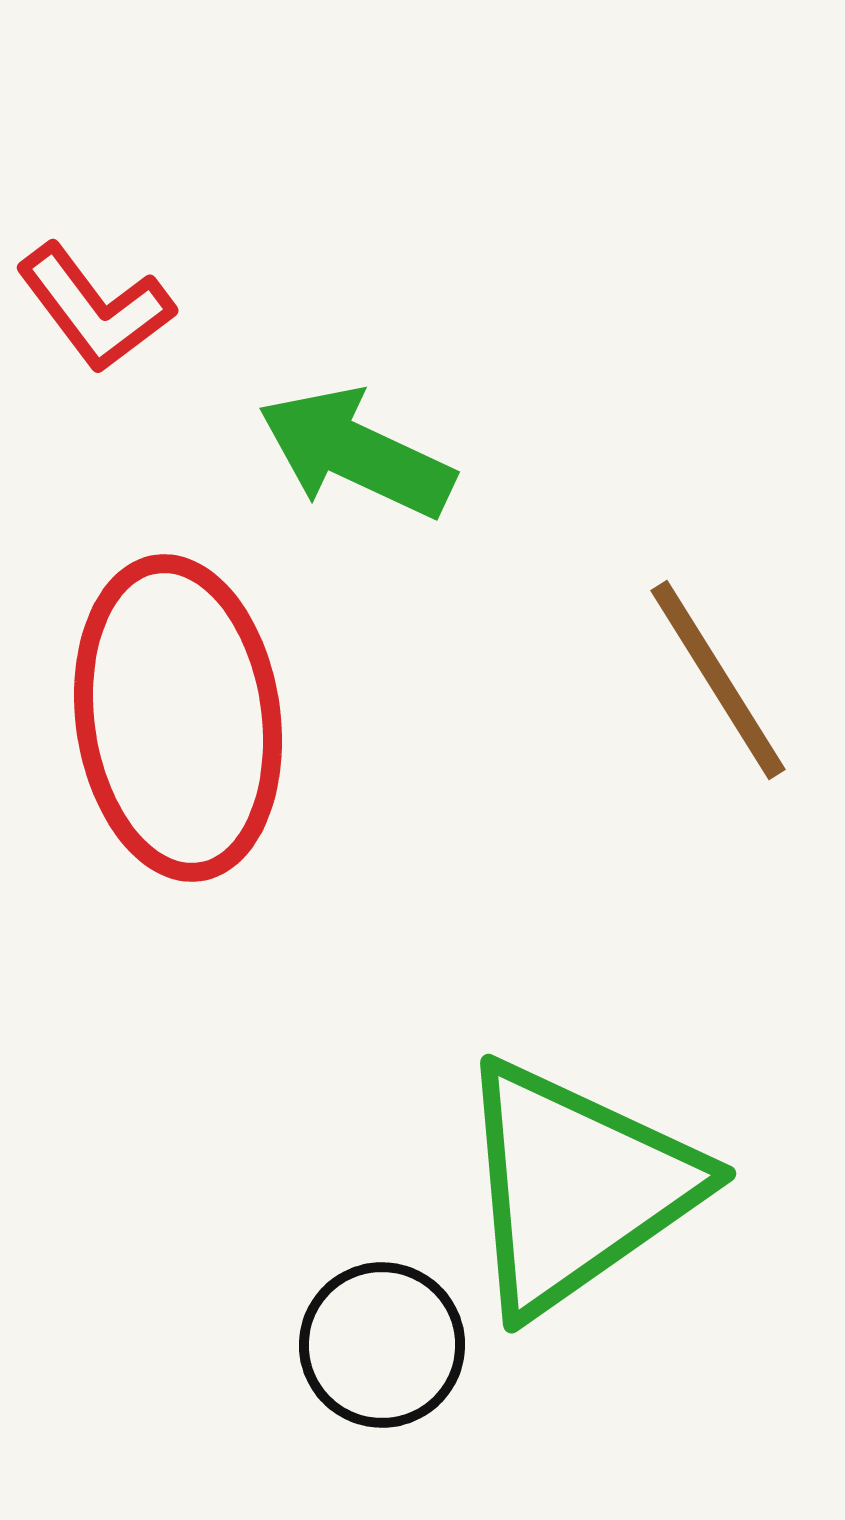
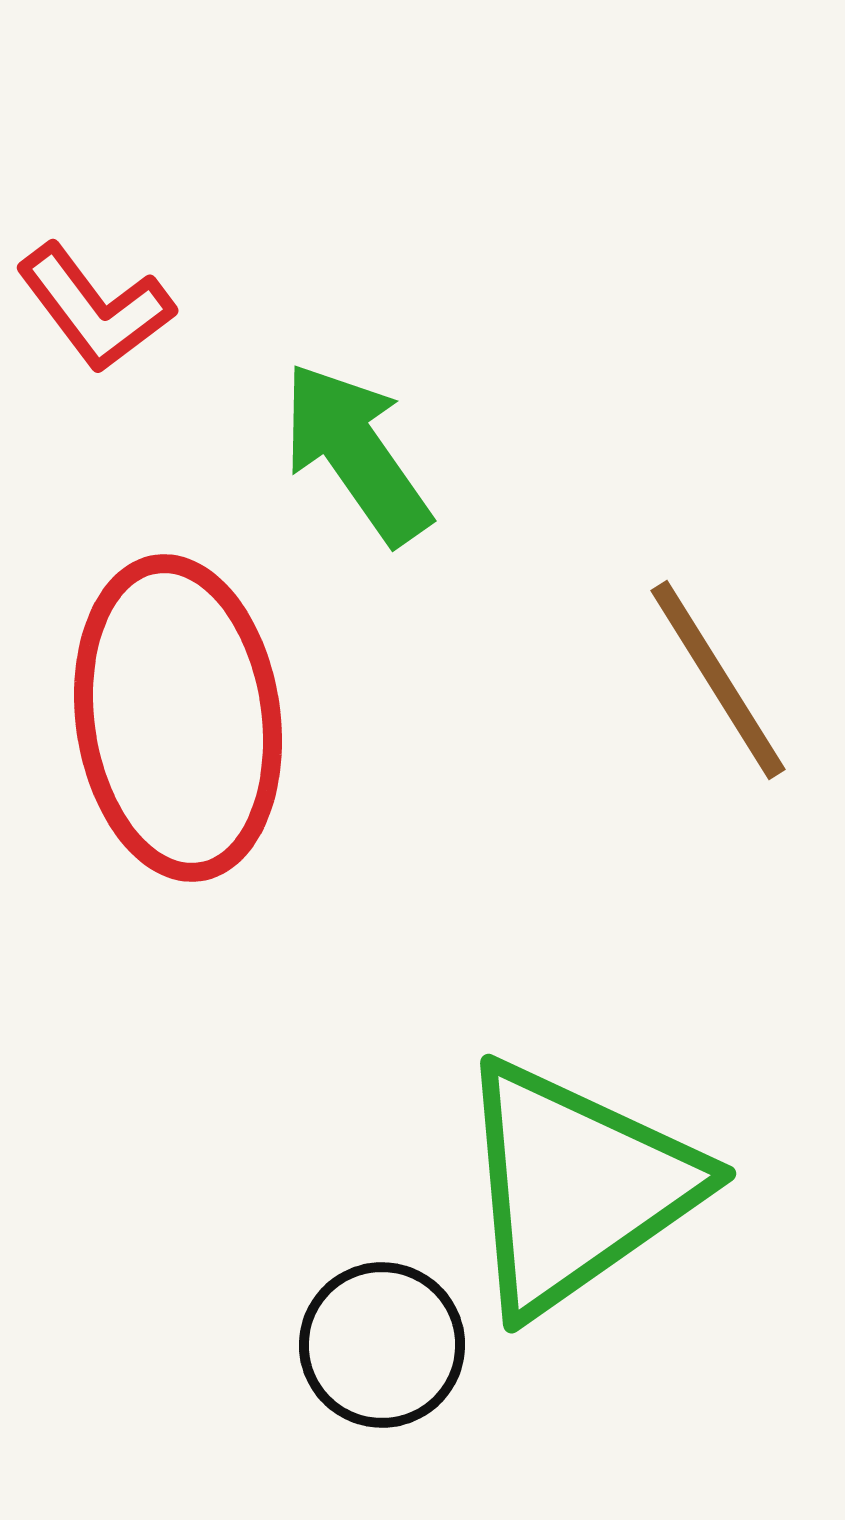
green arrow: rotated 30 degrees clockwise
